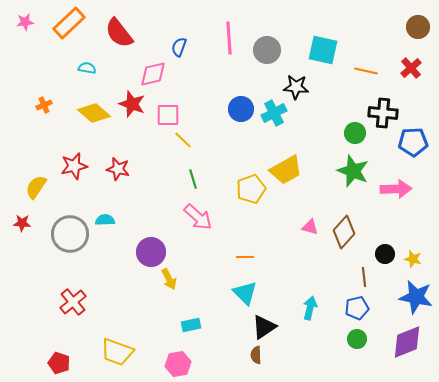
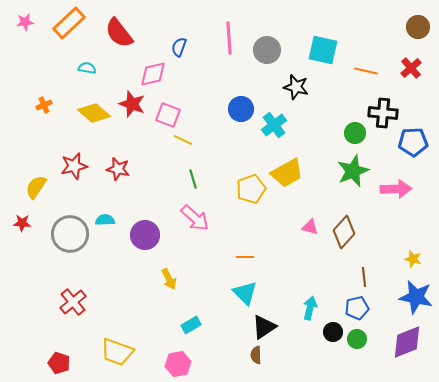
black star at (296, 87): rotated 10 degrees clockwise
cyan cross at (274, 113): moved 12 px down; rotated 10 degrees counterclockwise
pink square at (168, 115): rotated 20 degrees clockwise
yellow line at (183, 140): rotated 18 degrees counterclockwise
yellow trapezoid at (286, 170): moved 1 px right, 3 px down
green star at (353, 171): rotated 28 degrees clockwise
pink arrow at (198, 217): moved 3 px left, 1 px down
purple circle at (151, 252): moved 6 px left, 17 px up
black circle at (385, 254): moved 52 px left, 78 px down
cyan rectangle at (191, 325): rotated 18 degrees counterclockwise
